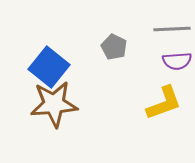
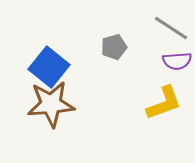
gray line: moved 1 px left, 1 px up; rotated 36 degrees clockwise
gray pentagon: rotated 30 degrees clockwise
brown star: moved 3 px left
